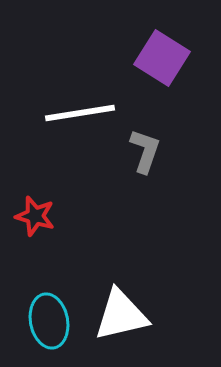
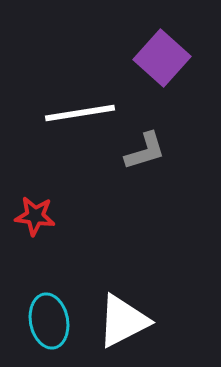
purple square: rotated 10 degrees clockwise
gray L-shape: rotated 54 degrees clockwise
red star: rotated 9 degrees counterclockwise
white triangle: moved 2 px right, 6 px down; rotated 14 degrees counterclockwise
